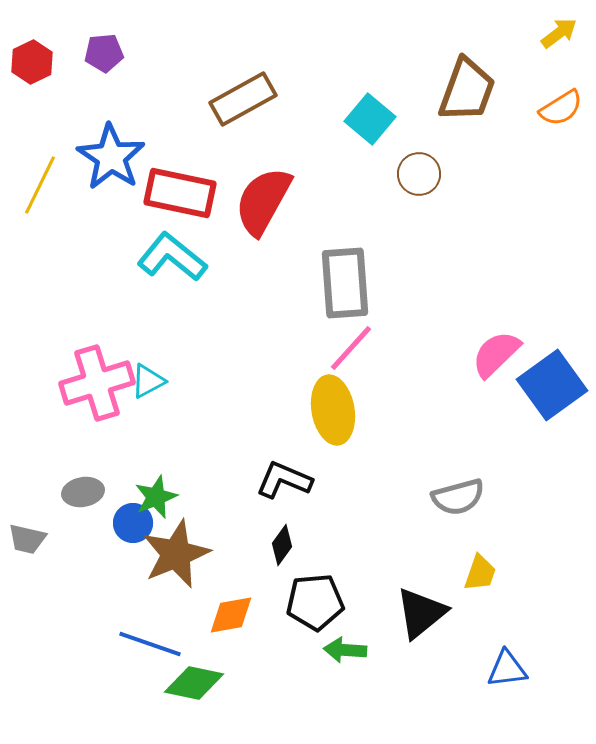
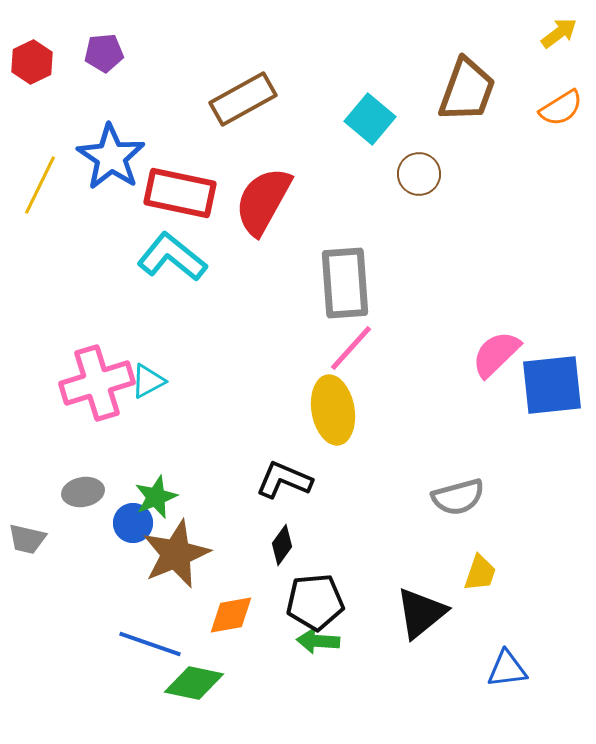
blue square: rotated 30 degrees clockwise
green arrow: moved 27 px left, 9 px up
